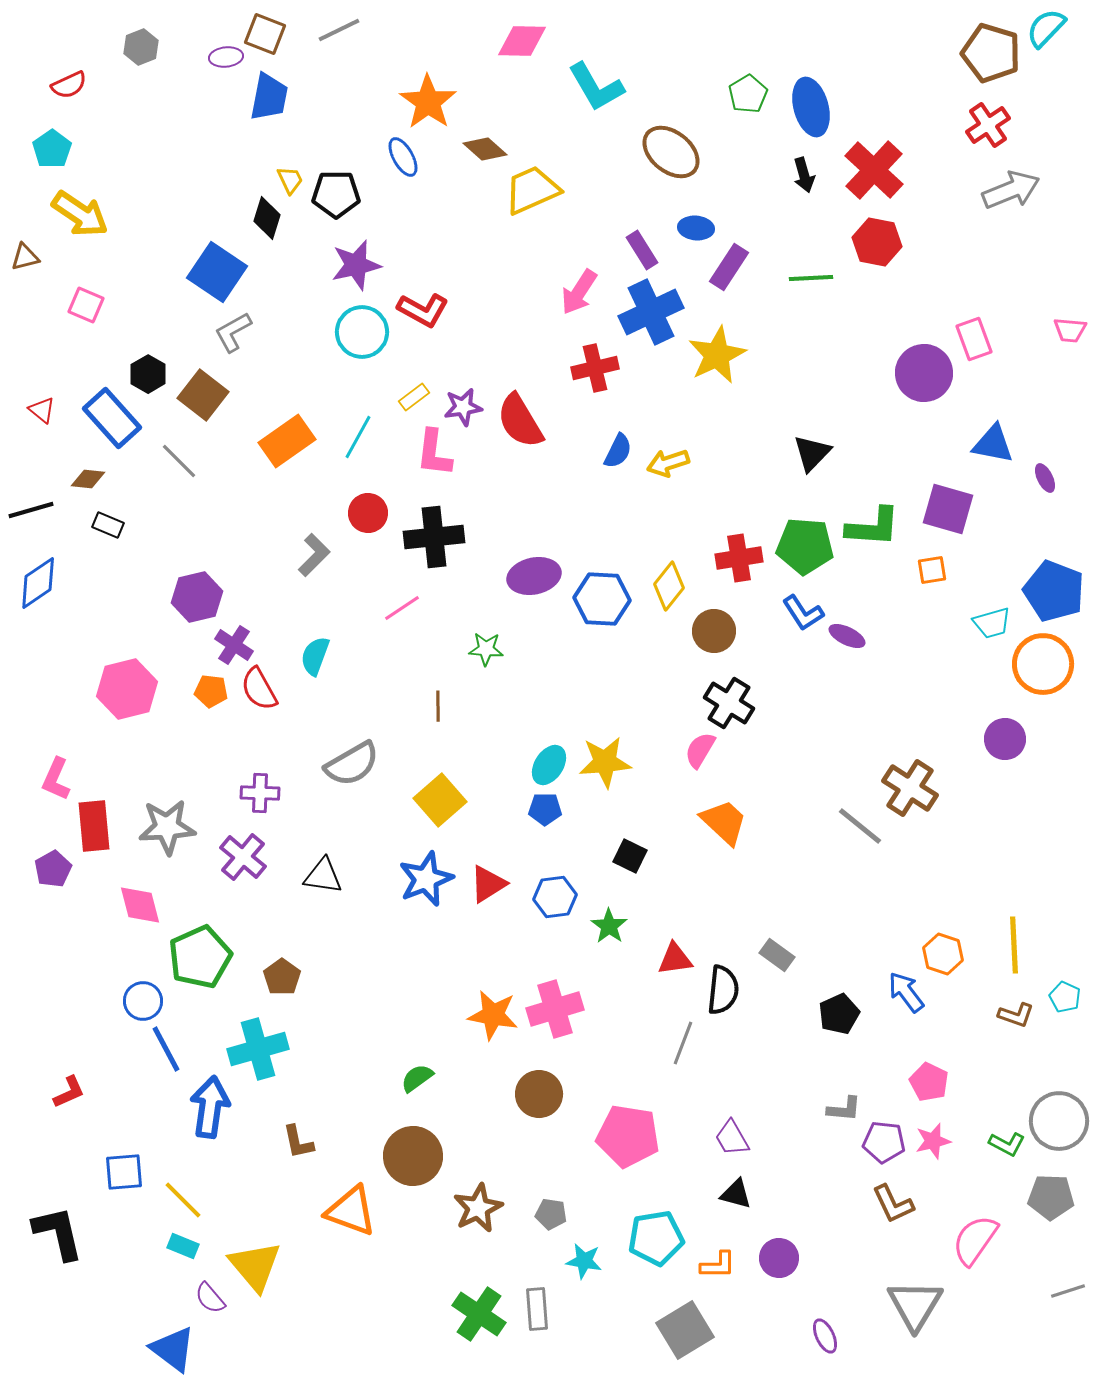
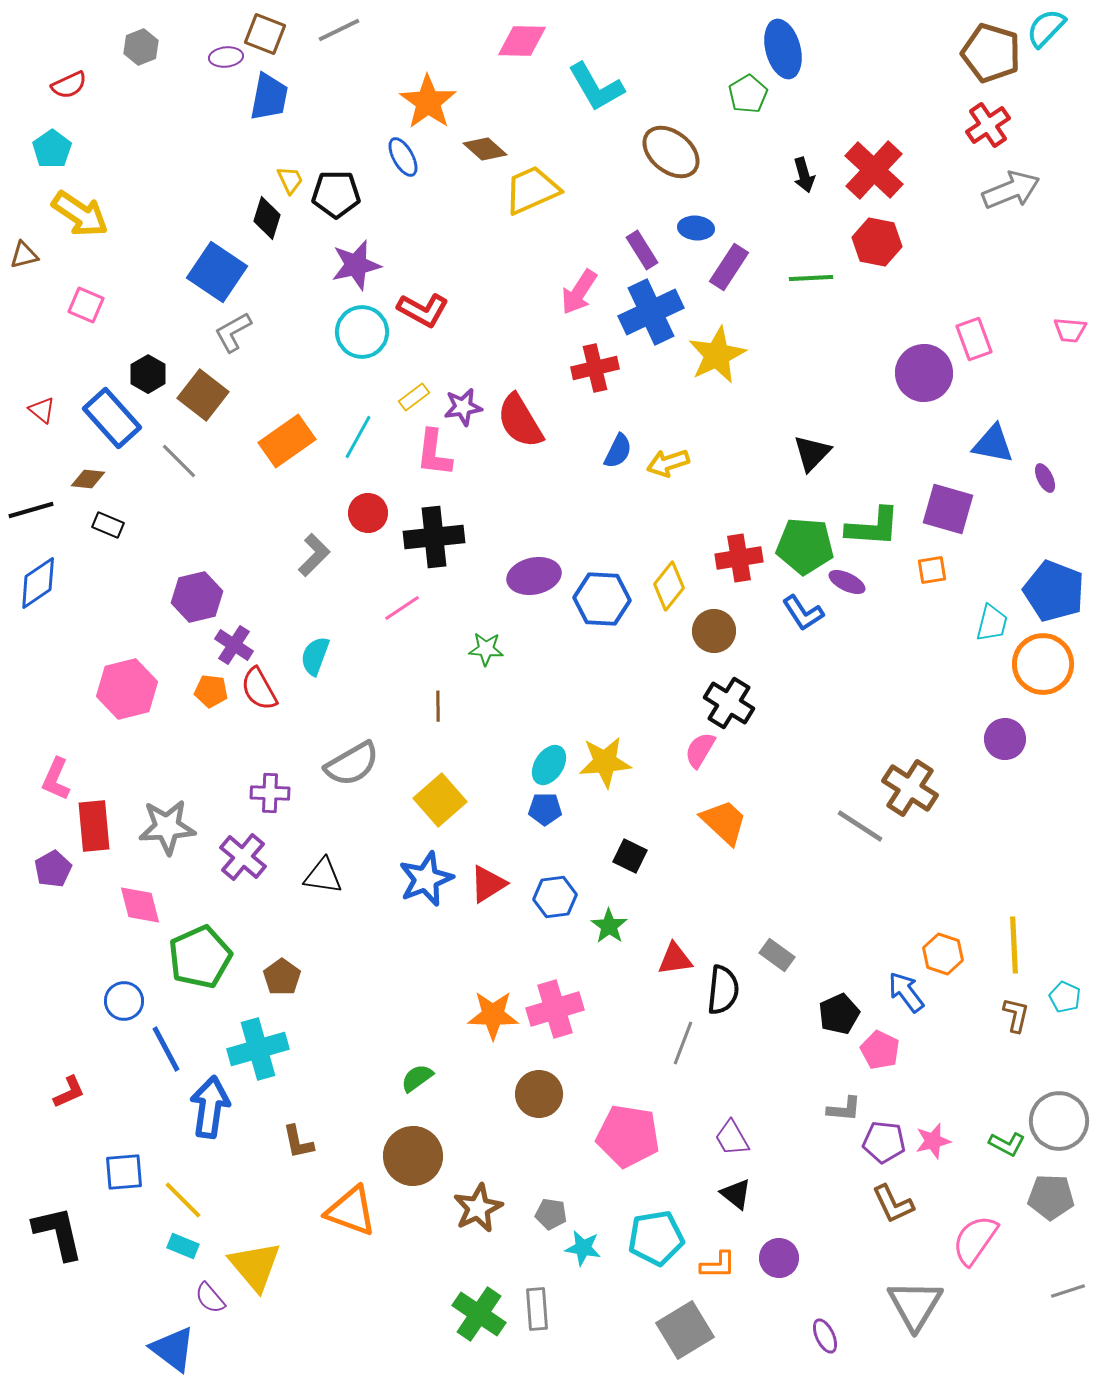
blue ellipse at (811, 107): moved 28 px left, 58 px up
brown triangle at (25, 257): moved 1 px left, 2 px up
cyan trapezoid at (992, 623): rotated 60 degrees counterclockwise
purple ellipse at (847, 636): moved 54 px up
purple cross at (260, 793): moved 10 px right
gray line at (860, 826): rotated 6 degrees counterclockwise
blue circle at (143, 1001): moved 19 px left
orange star at (493, 1015): rotated 9 degrees counterclockwise
brown L-shape at (1016, 1015): rotated 96 degrees counterclockwise
pink pentagon at (929, 1082): moved 49 px left, 32 px up
black triangle at (736, 1194): rotated 24 degrees clockwise
cyan star at (584, 1261): moved 1 px left, 13 px up
